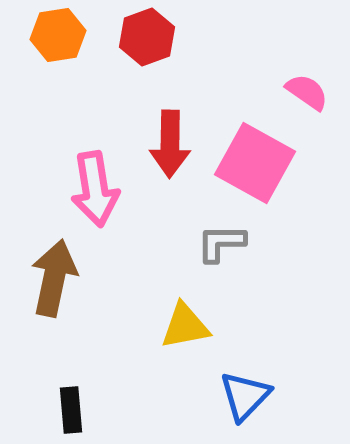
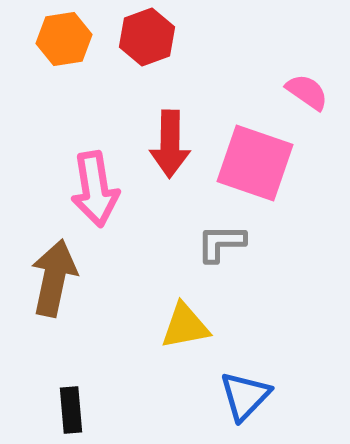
orange hexagon: moved 6 px right, 4 px down
pink square: rotated 10 degrees counterclockwise
